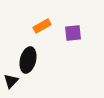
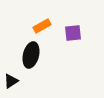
black ellipse: moved 3 px right, 5 px up
black triangle: rotated 14 degrees clockwise
